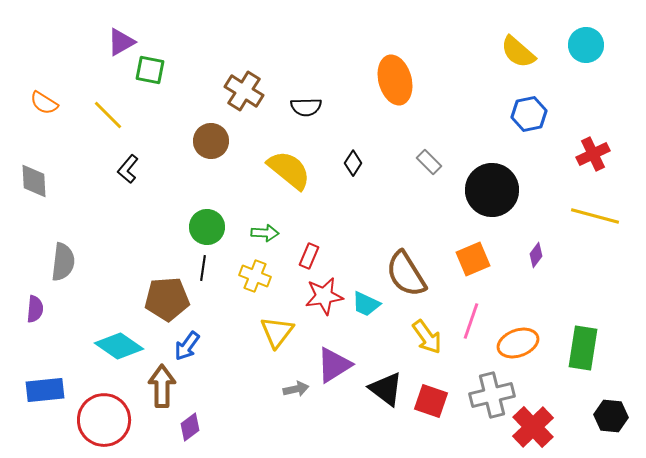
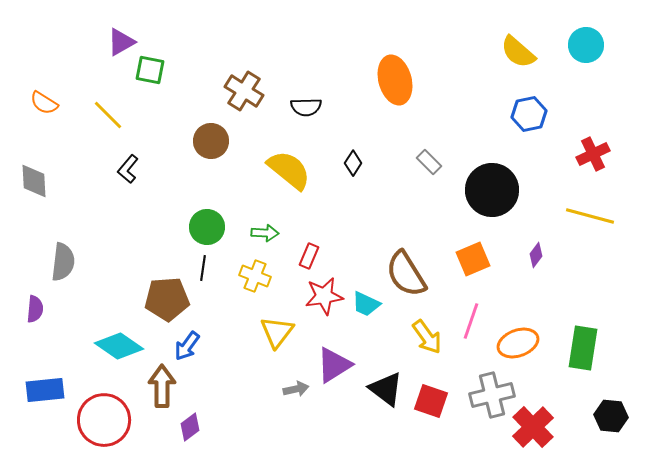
yellow line at (595, 216): moved 5 px left
